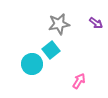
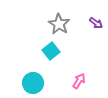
gray star: rotated 30 degrees counterclockwise
cyan square: moved 1 px down
cyan circle: moved 1 px right, 19 px down
